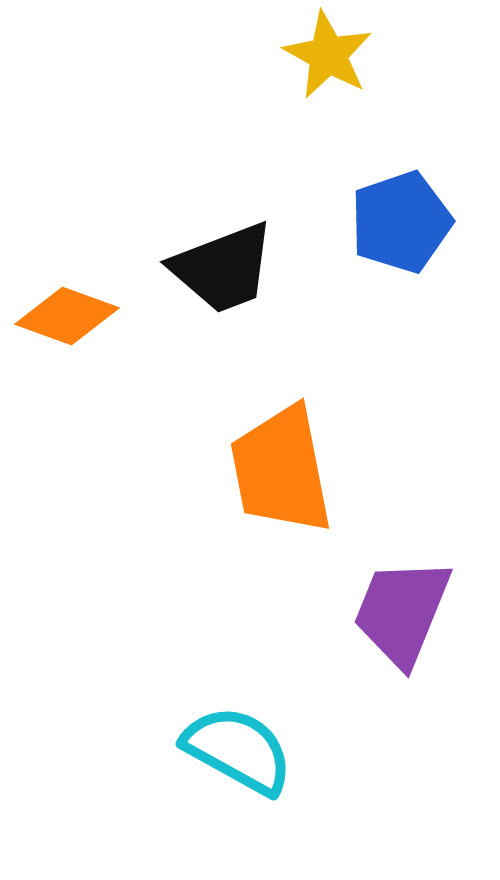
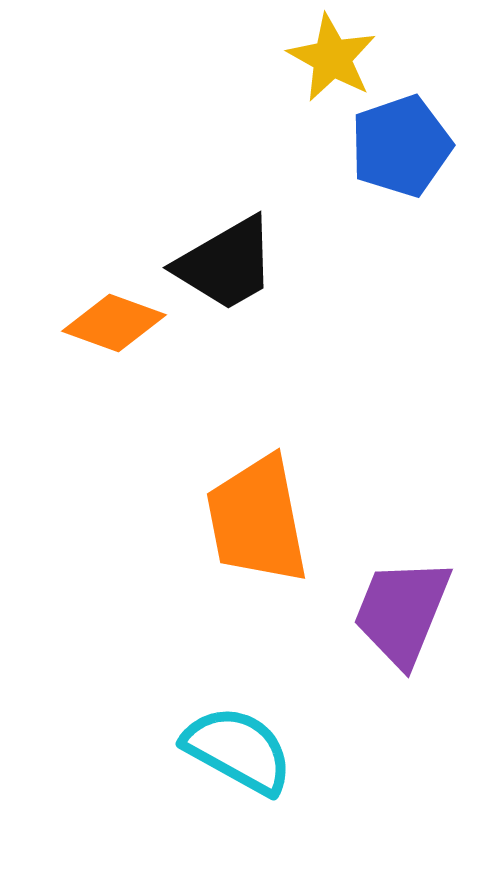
yellow star: moved 4 px right, 3 px down
blue pentagon: moved 76 px up
black trapezoid: moved 3 px right, 4 px up; rotated 9 degrees counterclockwise
orange diamond: moved 47 px right, 7 px down
orange trapezoid: moved 24 px left, 50 px down
